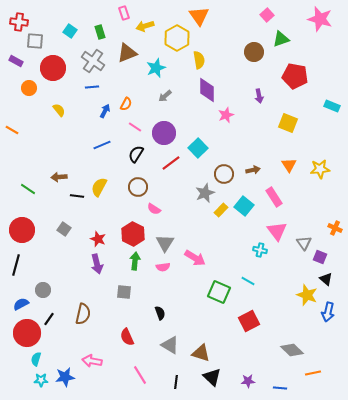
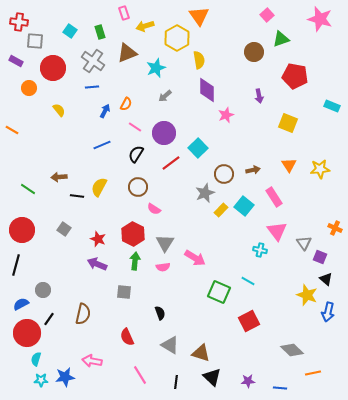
purple arrow at (97, 264): rotated 126 degrees clockwise
